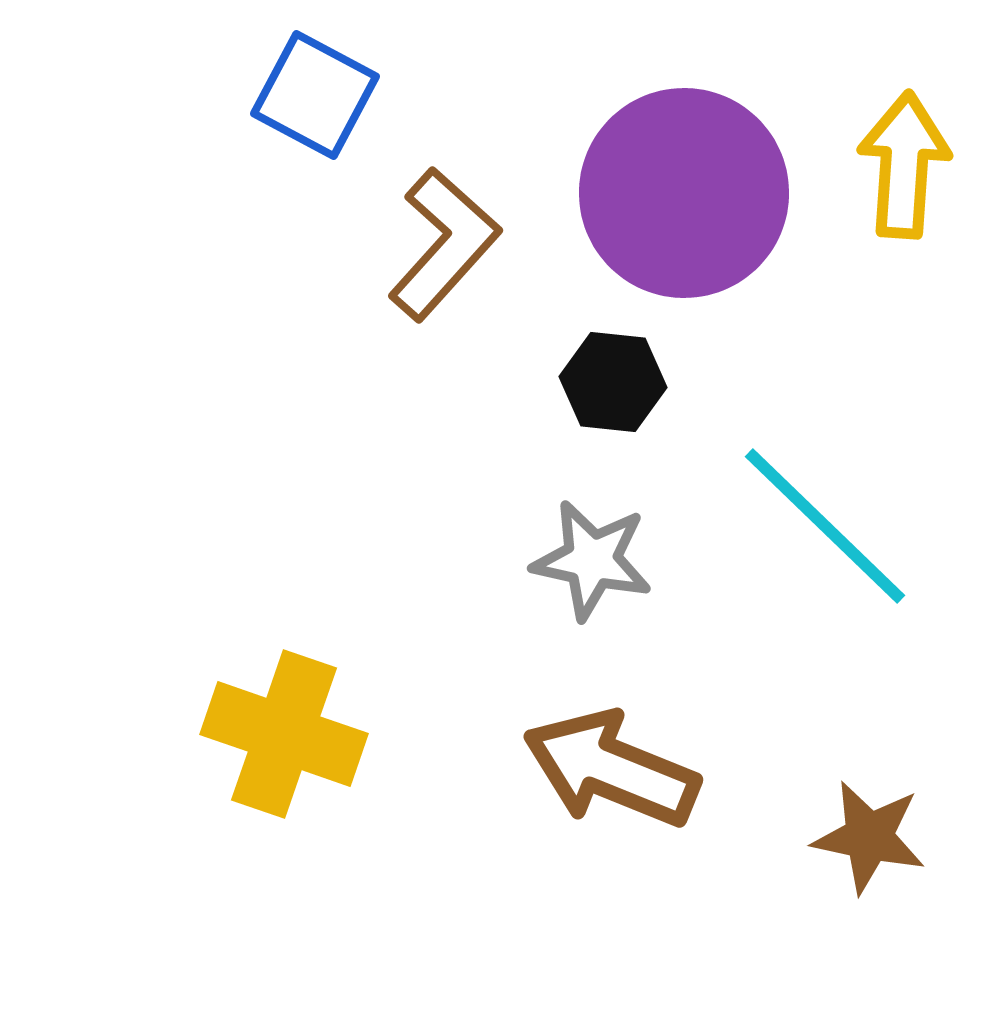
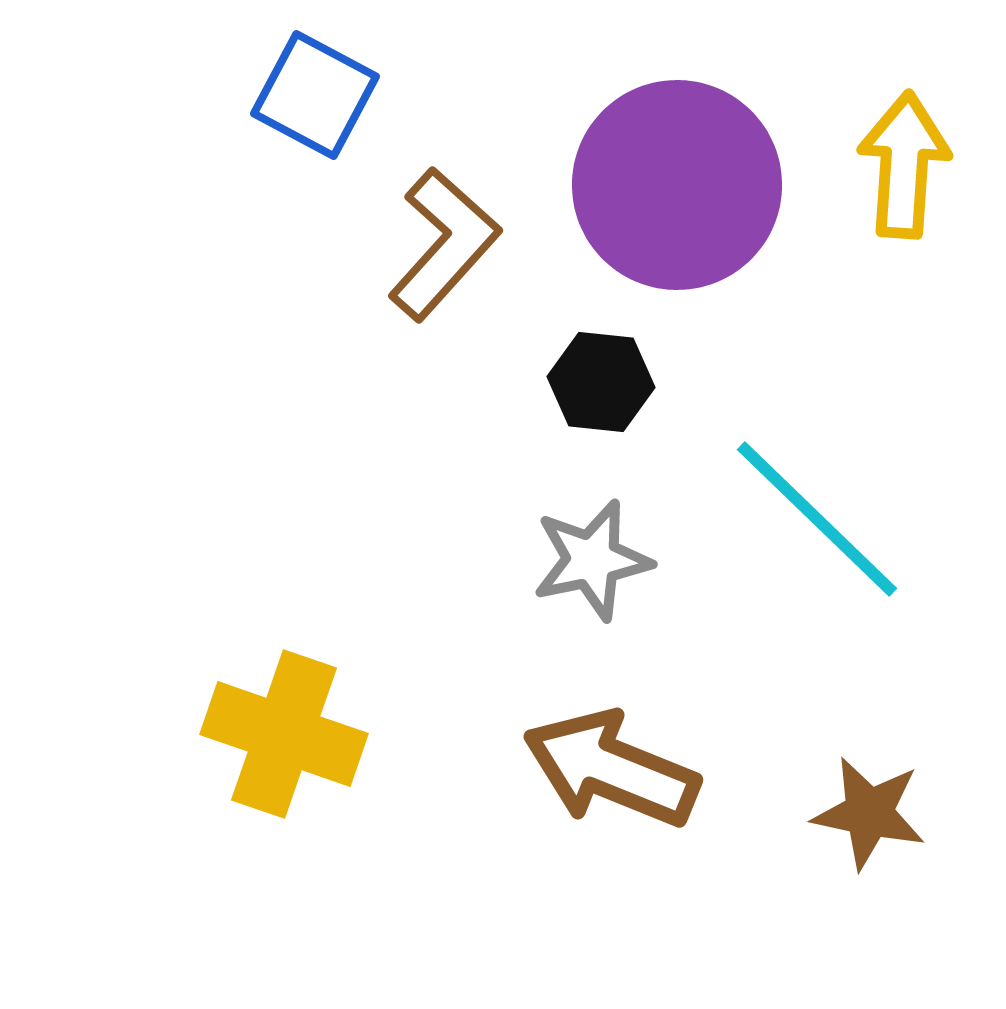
purple circle: moved 7 px left, 8 px up
black hexagon: moved 12 px left
cyan line: moved 8 px left, 7 px up
gray star: rotated 24 degrees counterclockwise
brown star: moved 24 px up
